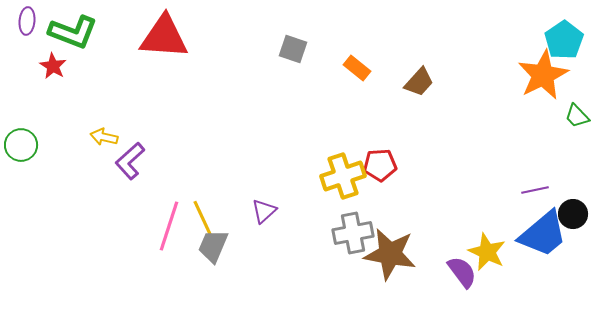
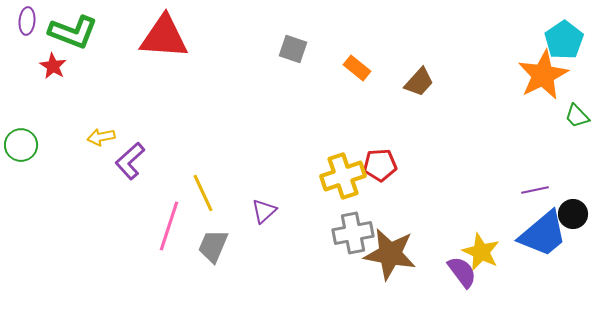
yellow arrow: moved 3 px left; rotated 24 degrees counterclockwise
yellow line: moved 26 px up
yellow star: moved 6 px left
